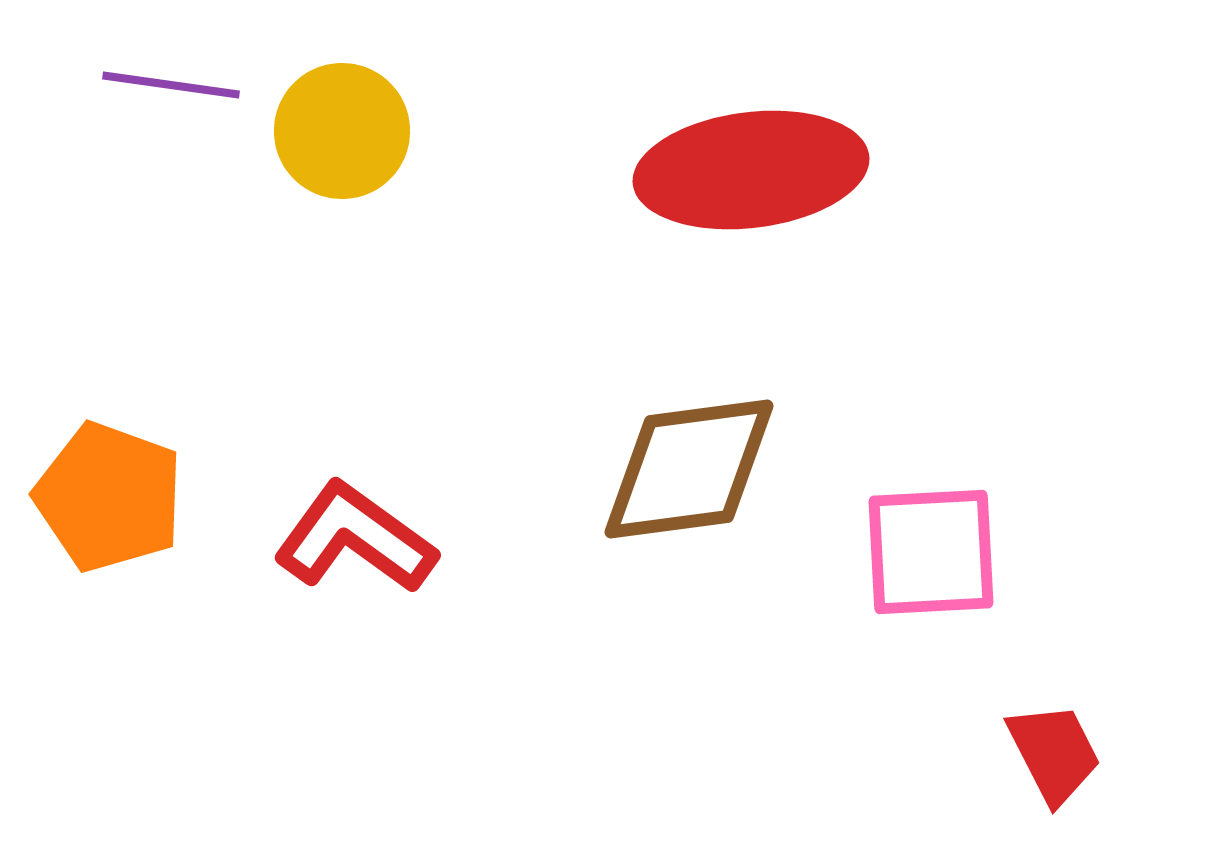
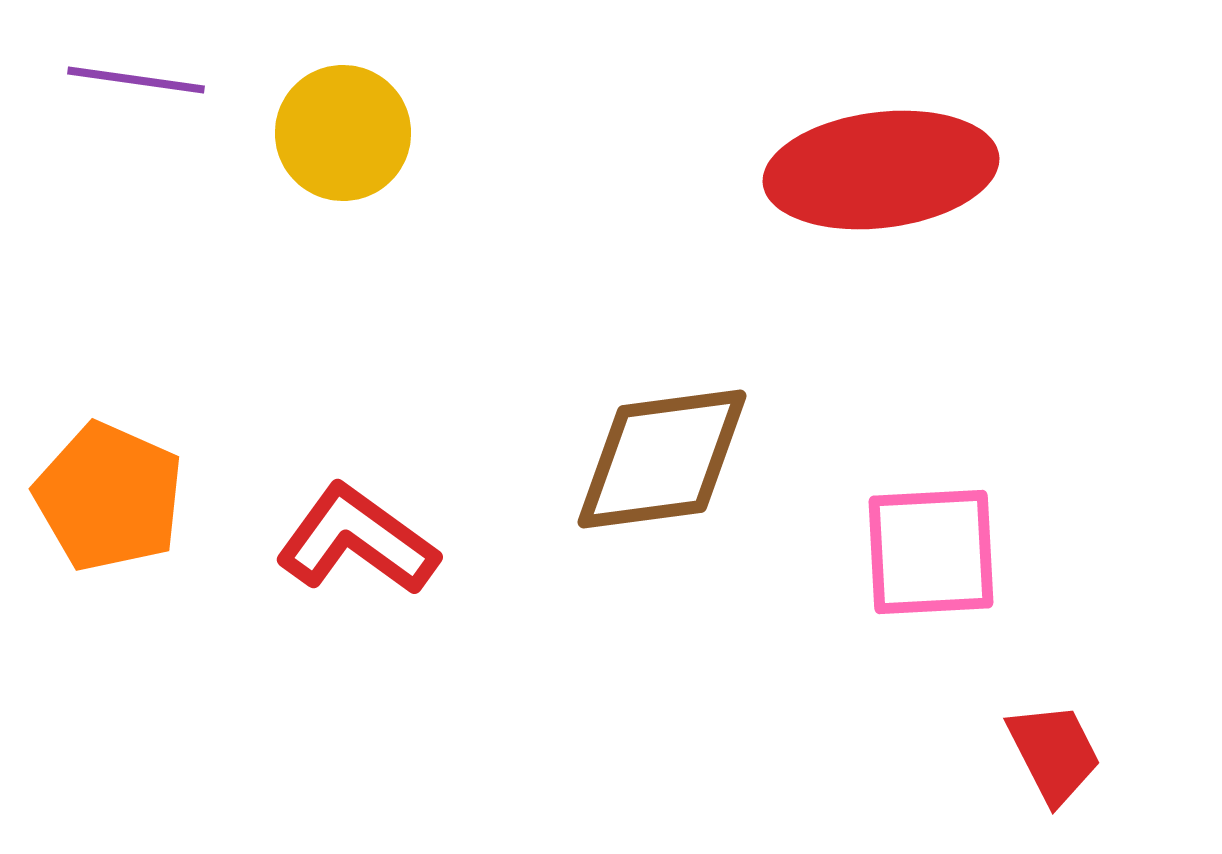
purple line: moved 35 px left, 5 px up
yellow circle: moved 1 px right, 2 px down
red ellipse: moved 130 px right
brown diamond: moved 27 px left, 10 px up
orange pentagon: rotated 4 degrees clockwise
red L-shape: moved 2 px right, 2 px down
